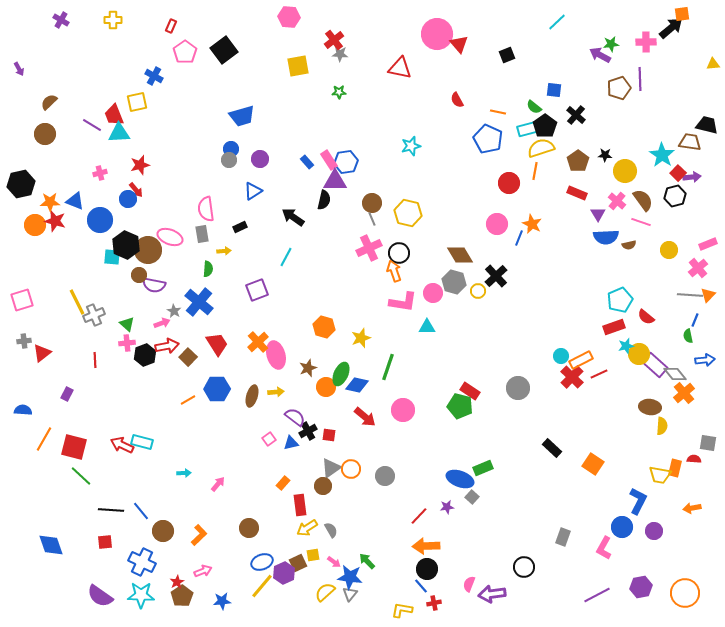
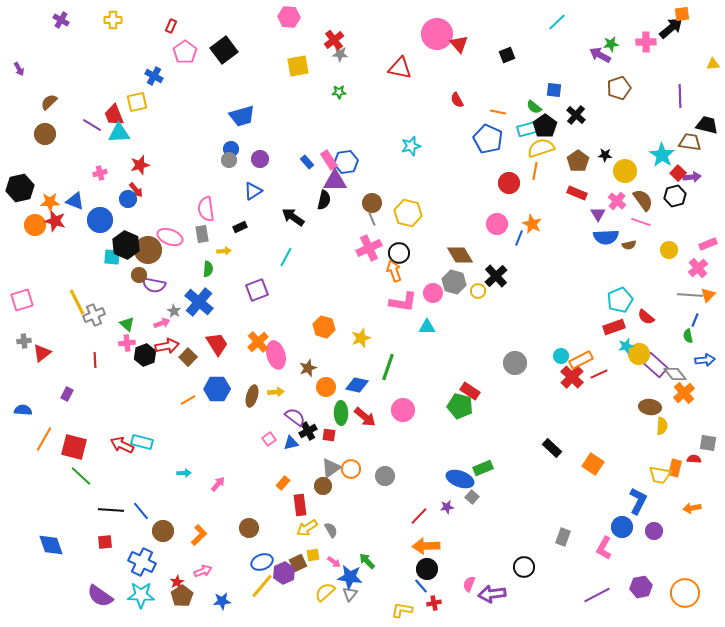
purple line at (640, 79): moved 40 px right, 17 px down
black hexagon at (21, 184): moved 1 px left, 4 px down
green ellipse at (341, 374): moved 39 px down; rotated 25 degrees counterclockwise
gray circle at (518, 388): moved 3 px left, 25 px up
